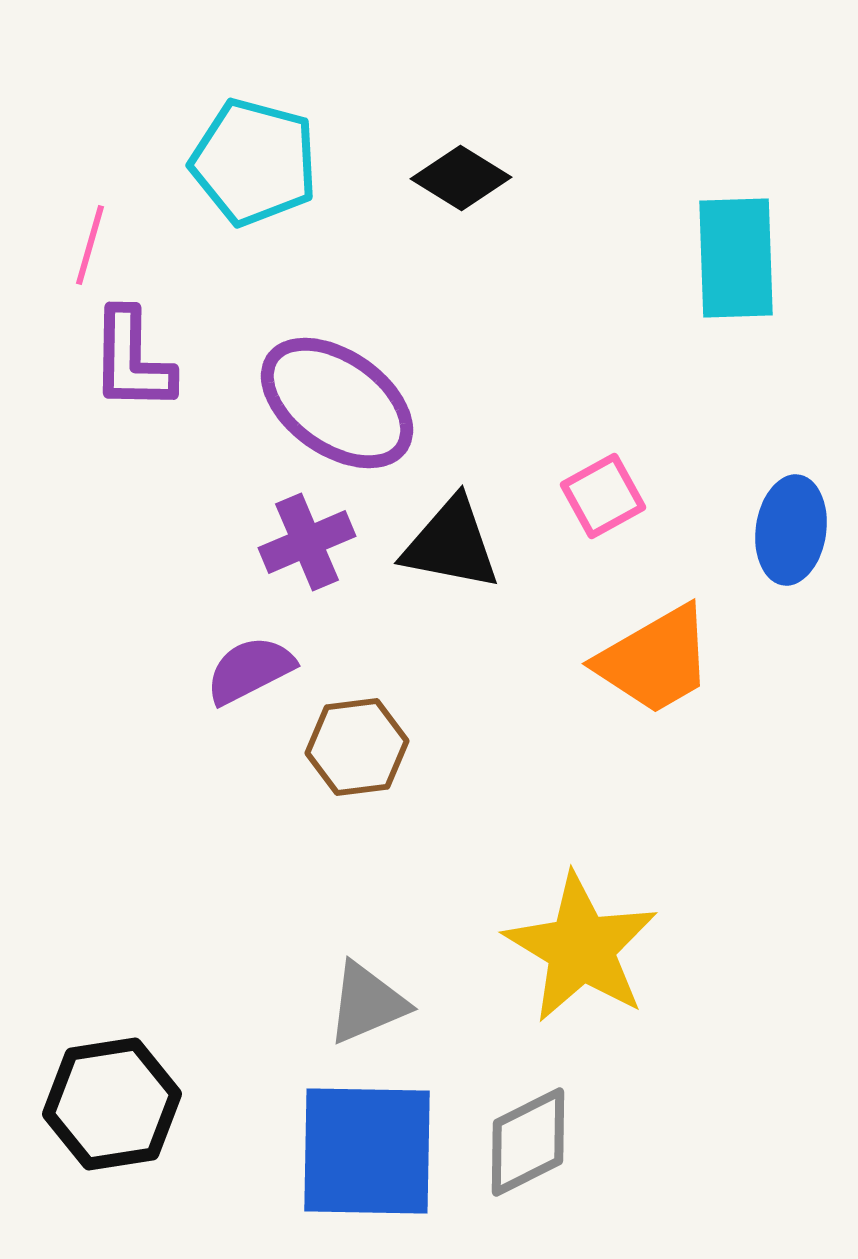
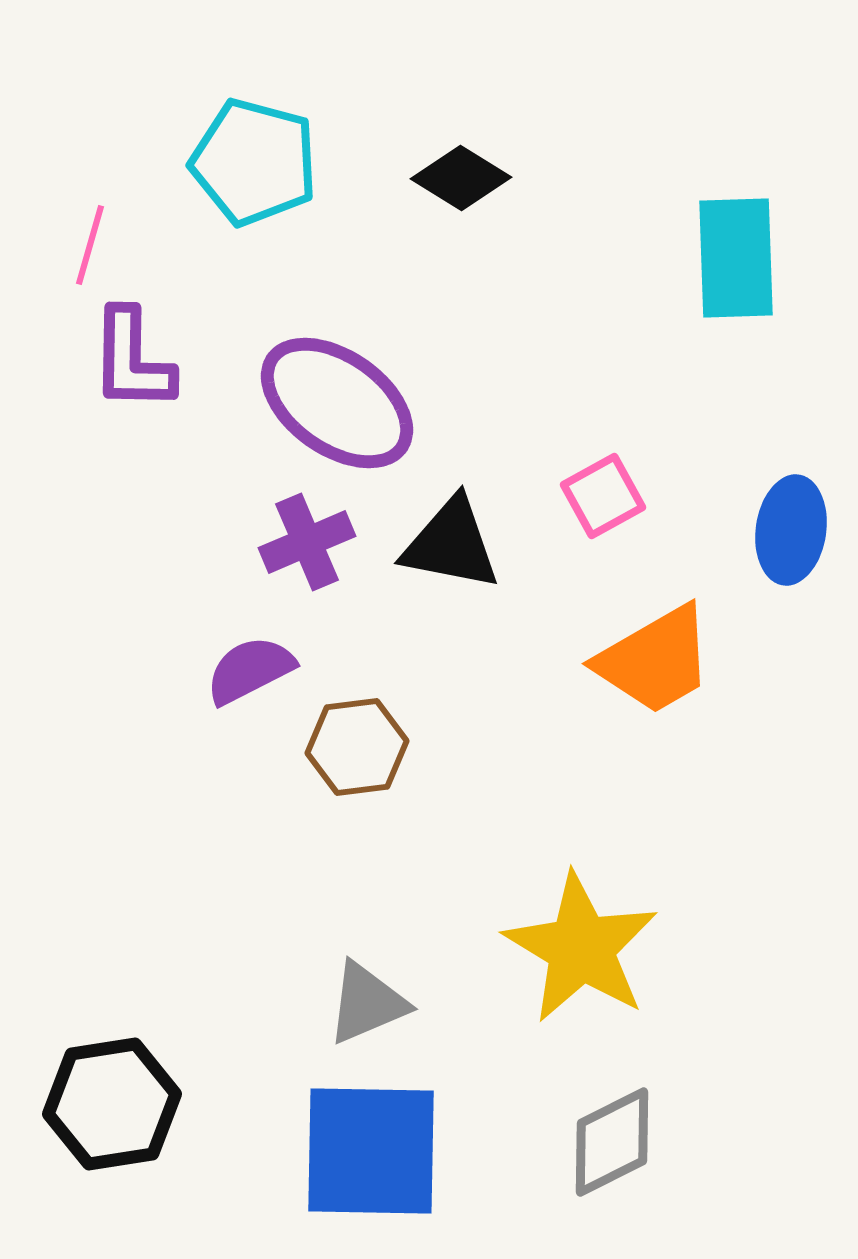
gray diamond: moved 84 px right
blue square: moved 4 px right
